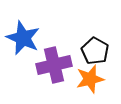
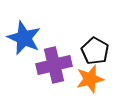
blue star: moved 1 px right
